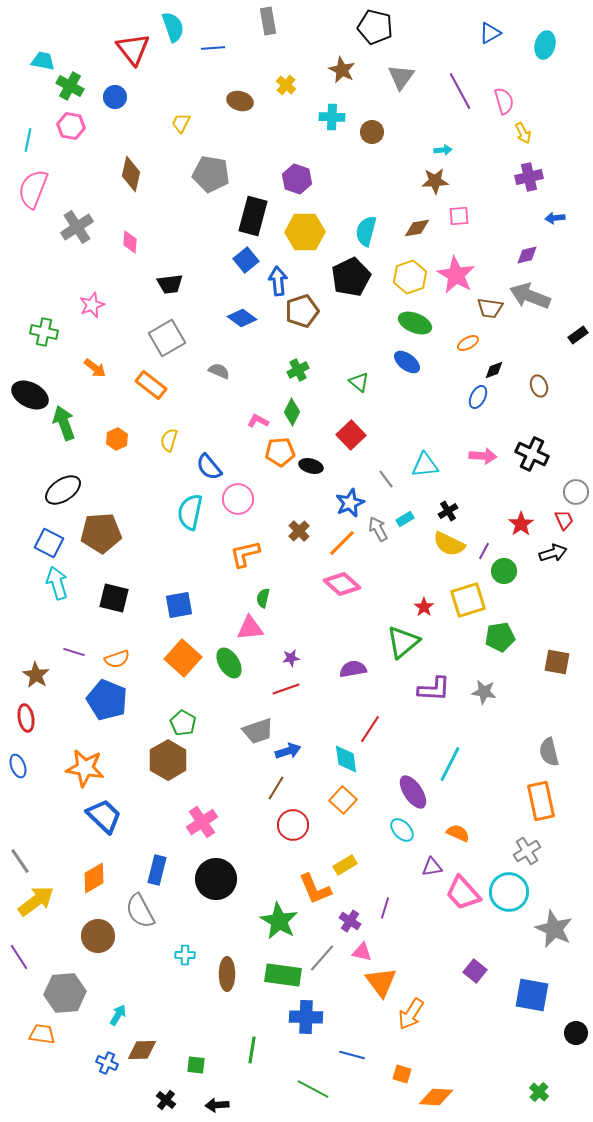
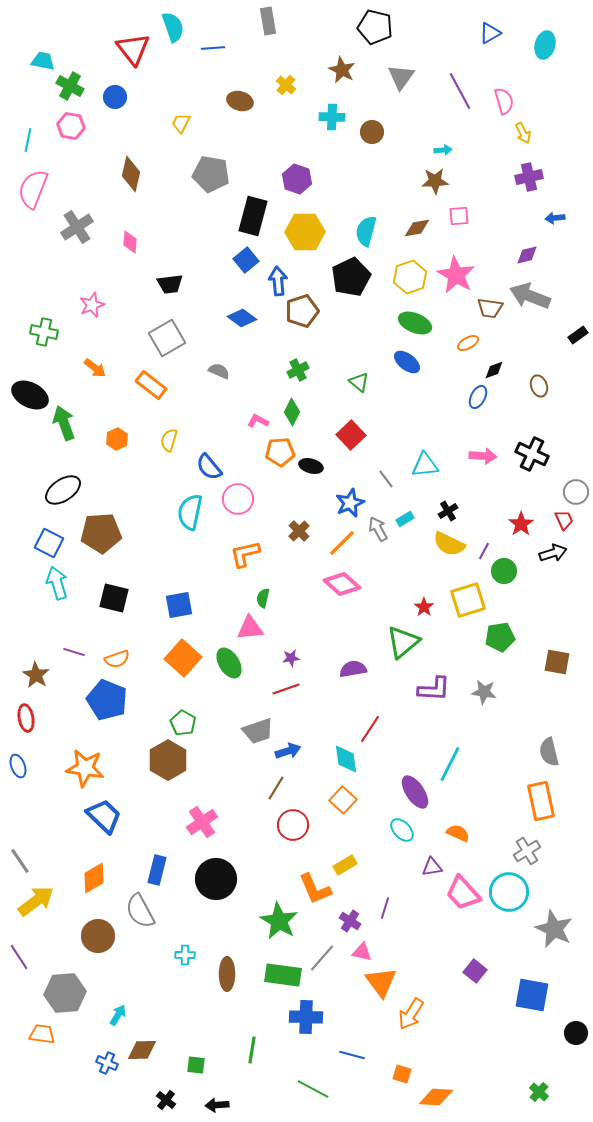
purple ellipse at (413, 792): moved 2 px right
